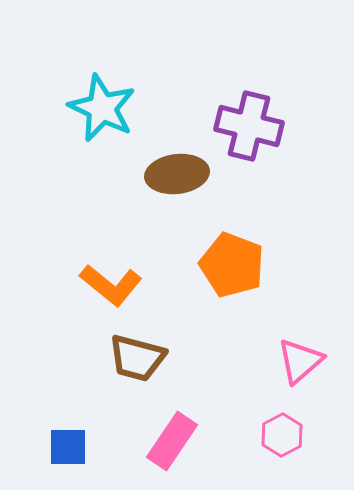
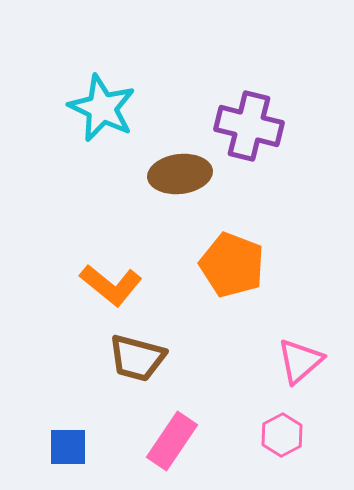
brown ellipse: moved 3 px right
